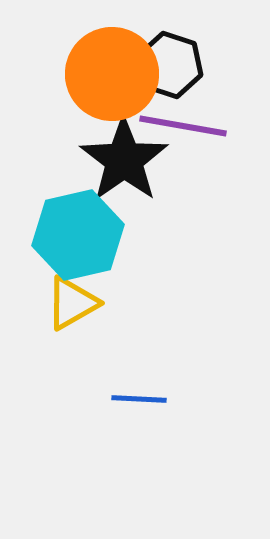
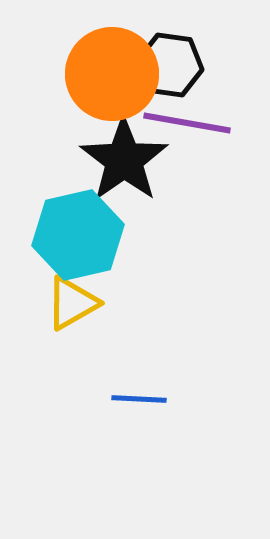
black hexagon: rotated 10 degrees counterclockwise
purple line: moved 4 px right, 3 px up
